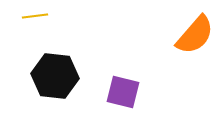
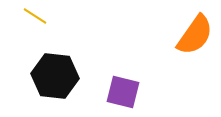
yellow line: rotated 40 degrees clockwise
orange semicircle: rotated 6 degrees counterclockwise
